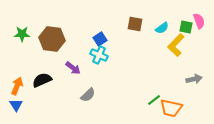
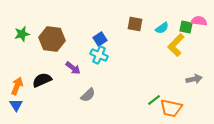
pink semicircle: rotated 63 degrees counterclockwise
green star: rotated 14 degrees counterclockwise
